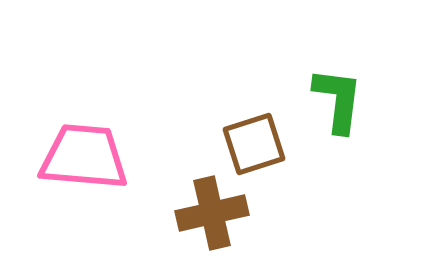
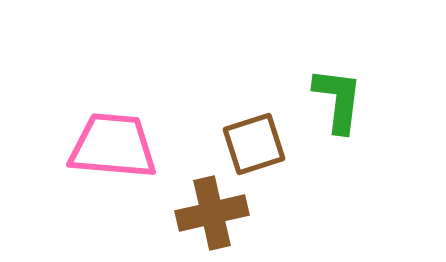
pink trapezoid: moved 29 px right, 11 px up
